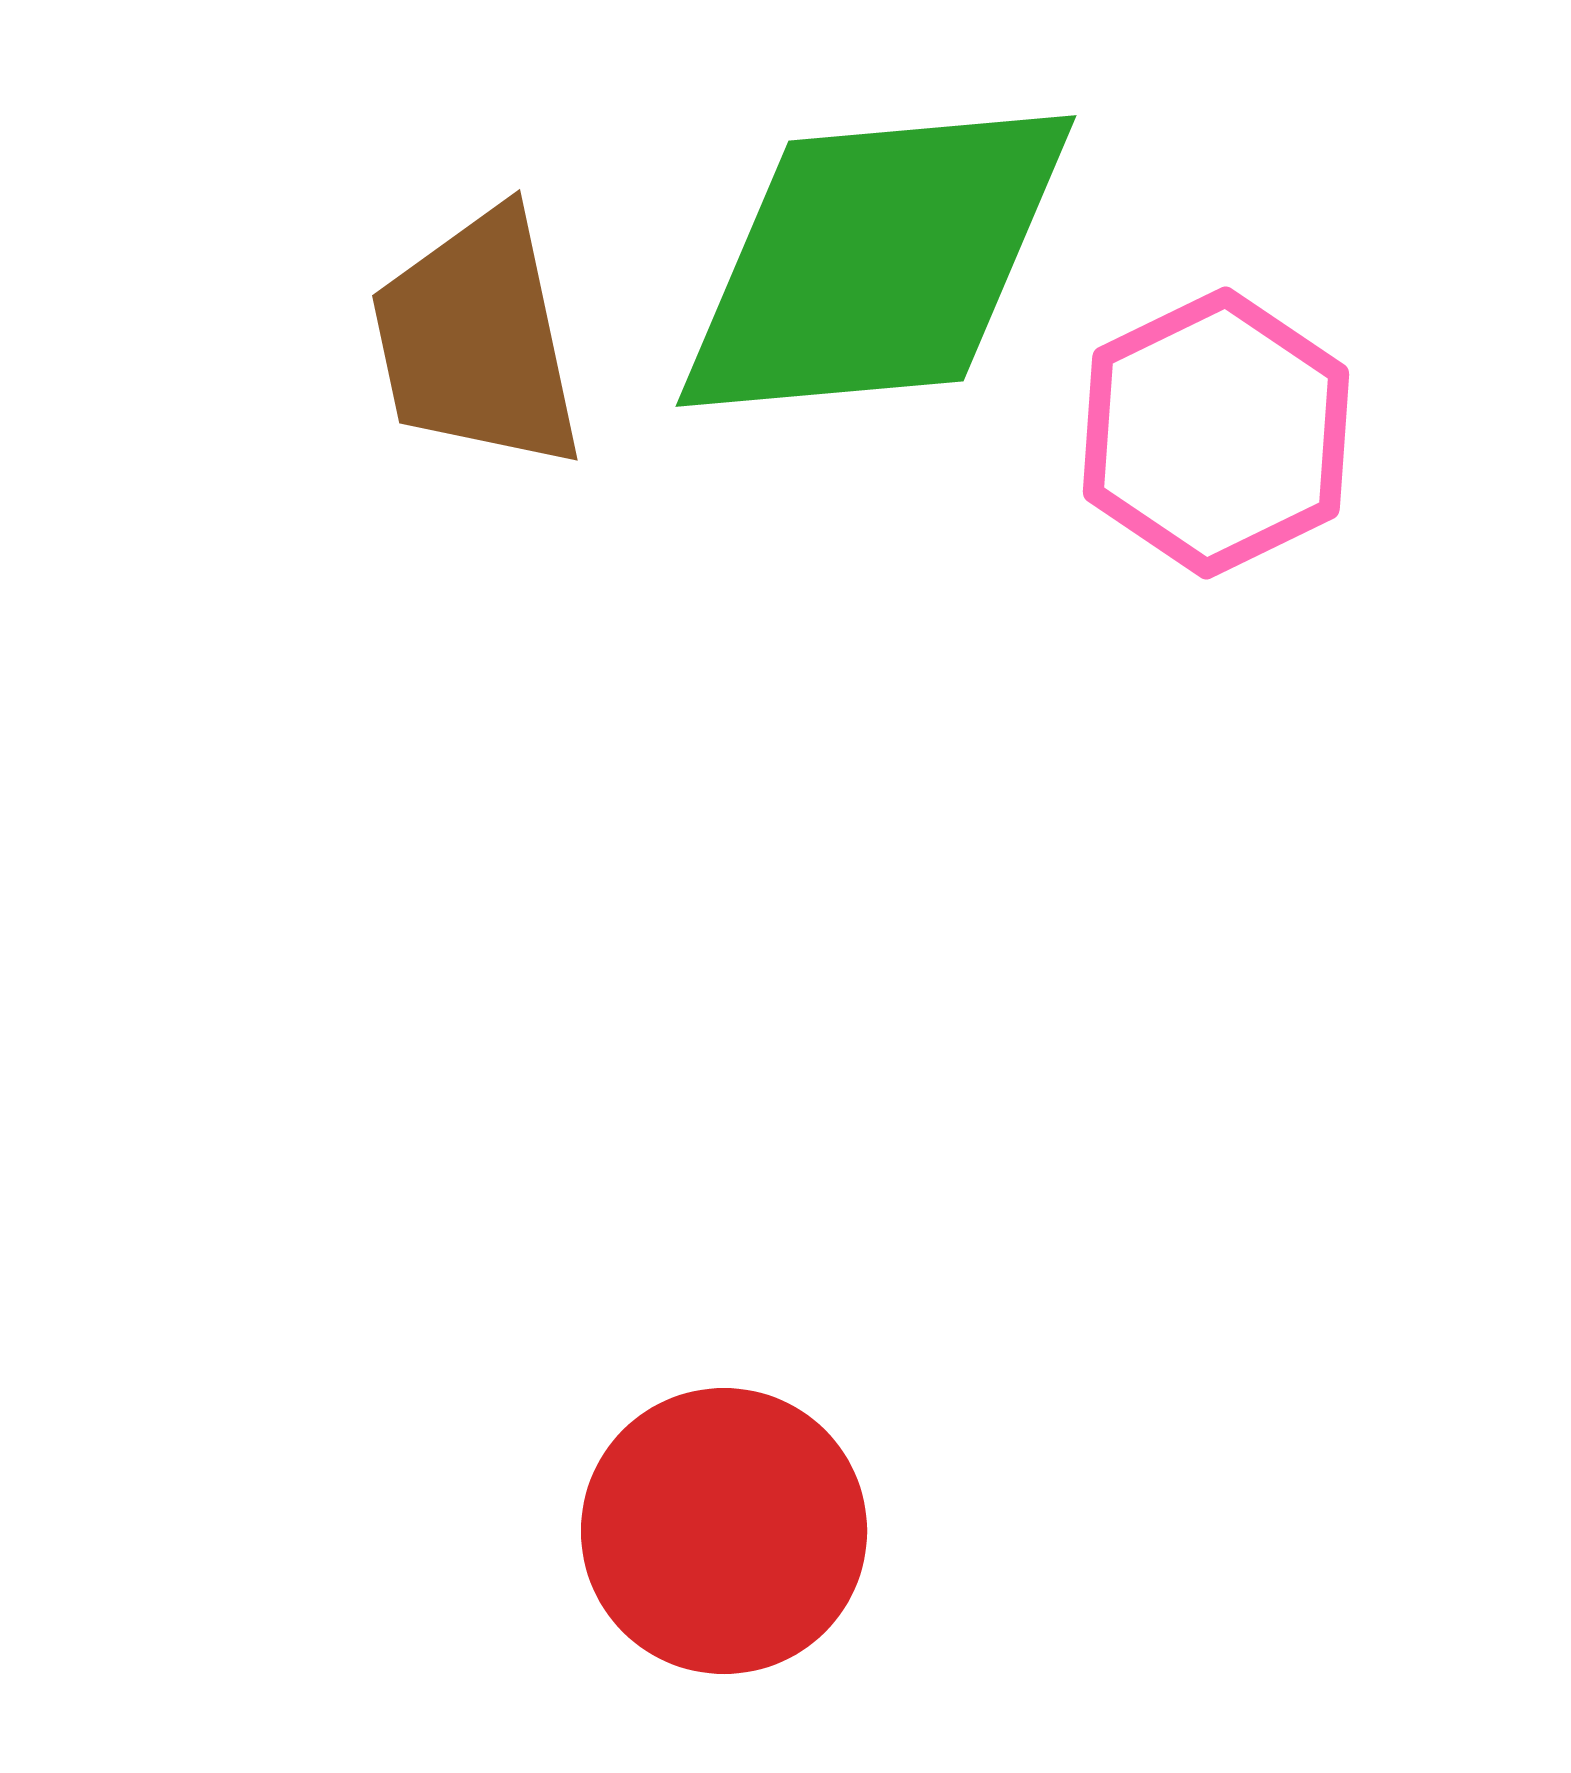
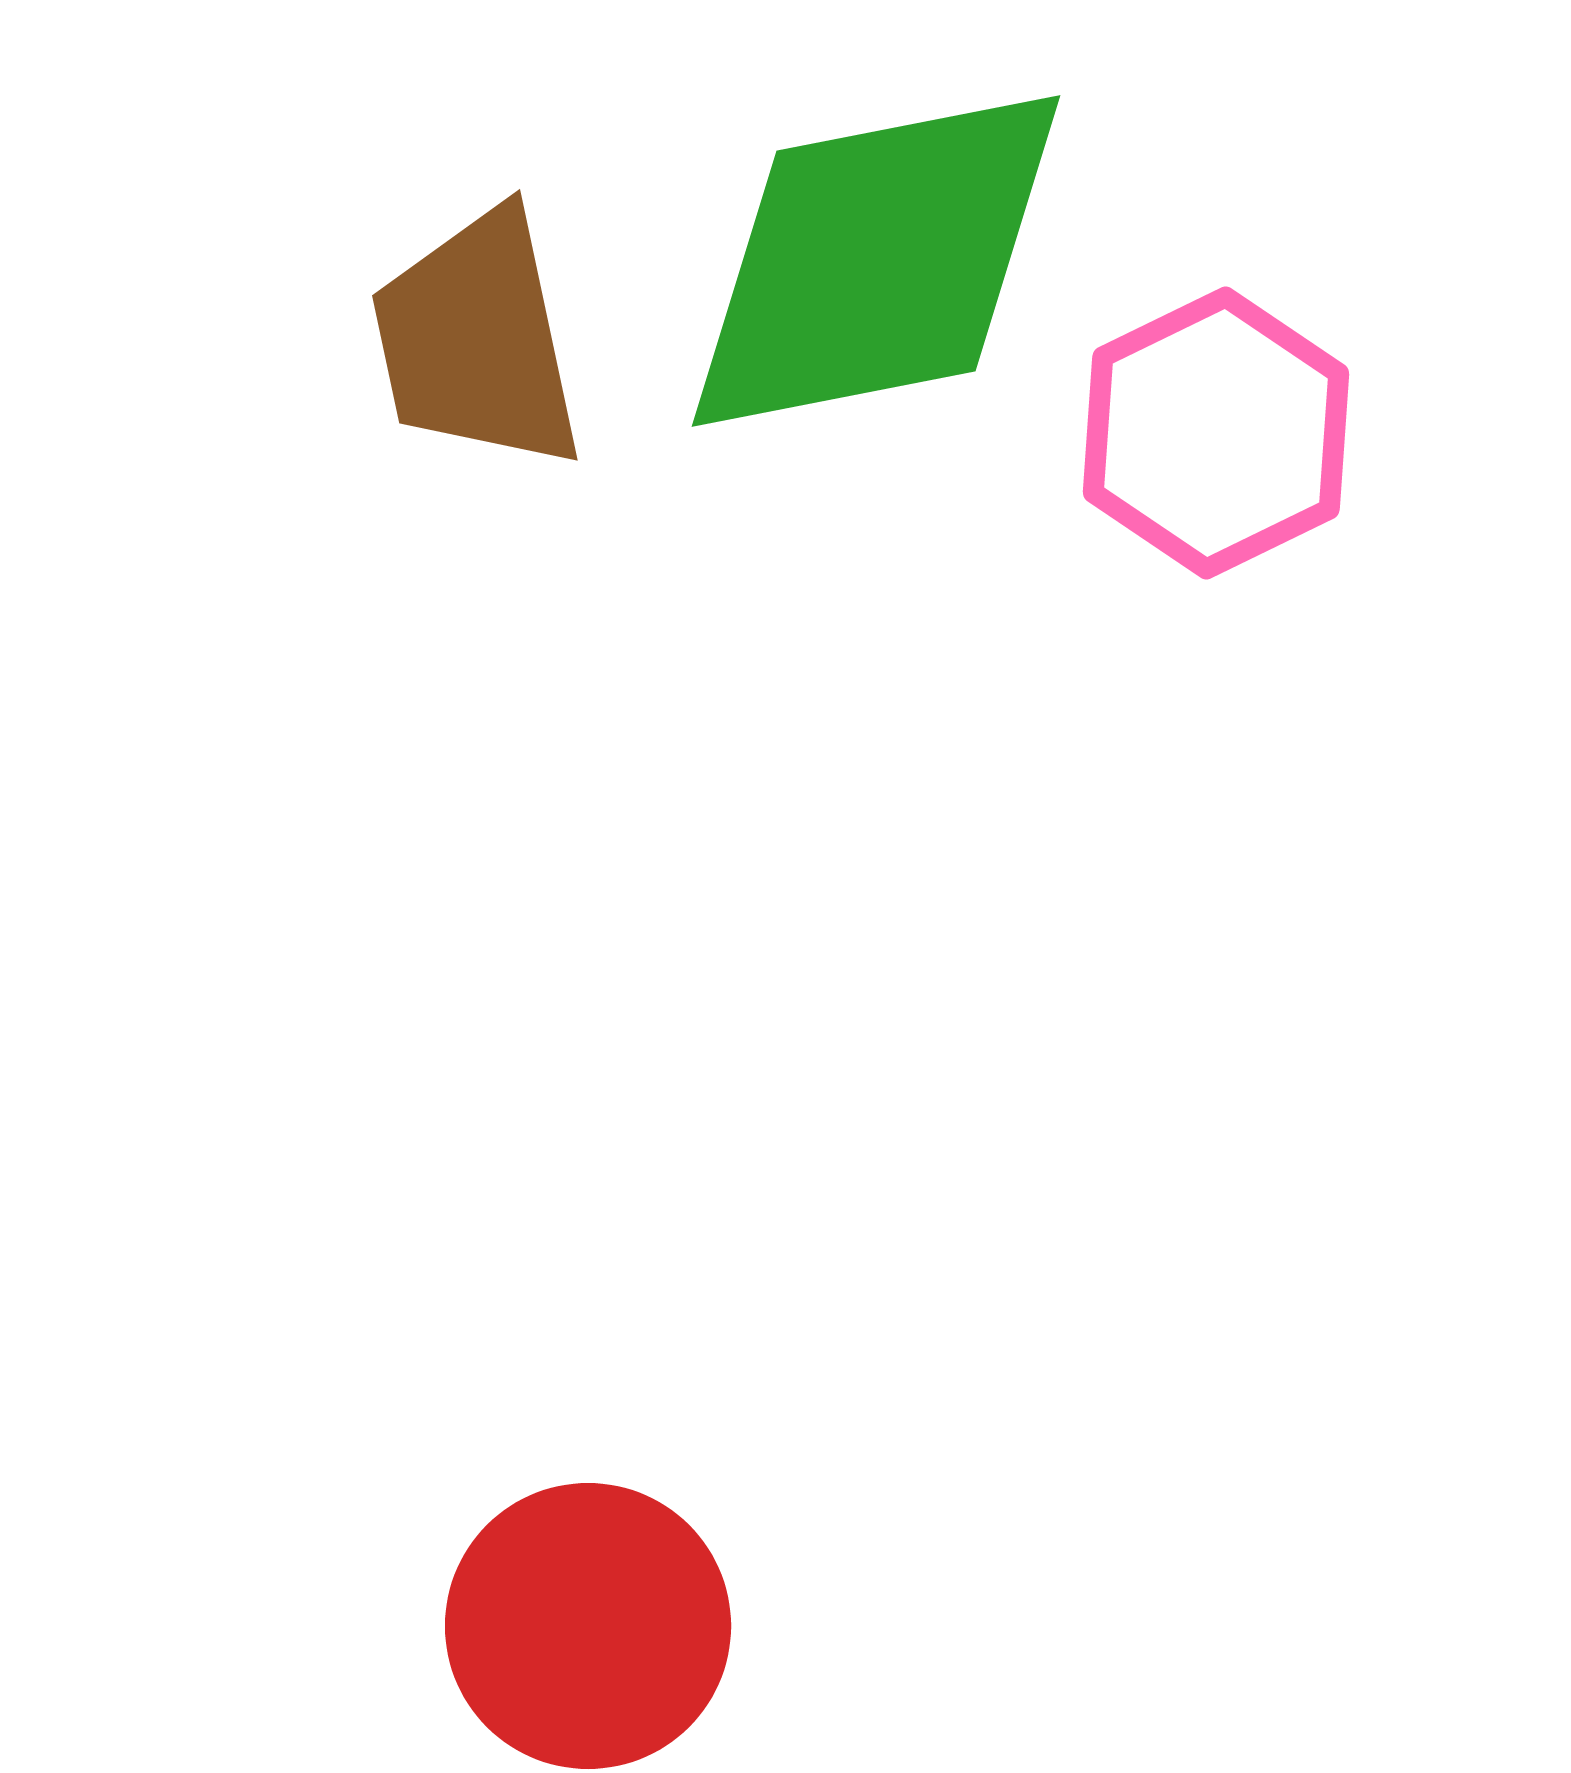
green diamond: rotated 6 degrees counterclockwise
red circle: moved 136 px left, 95 px down
